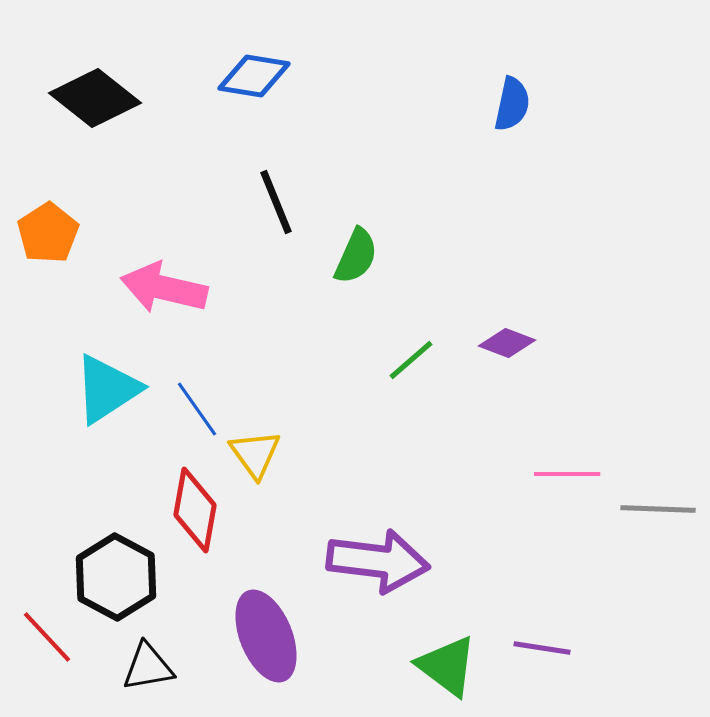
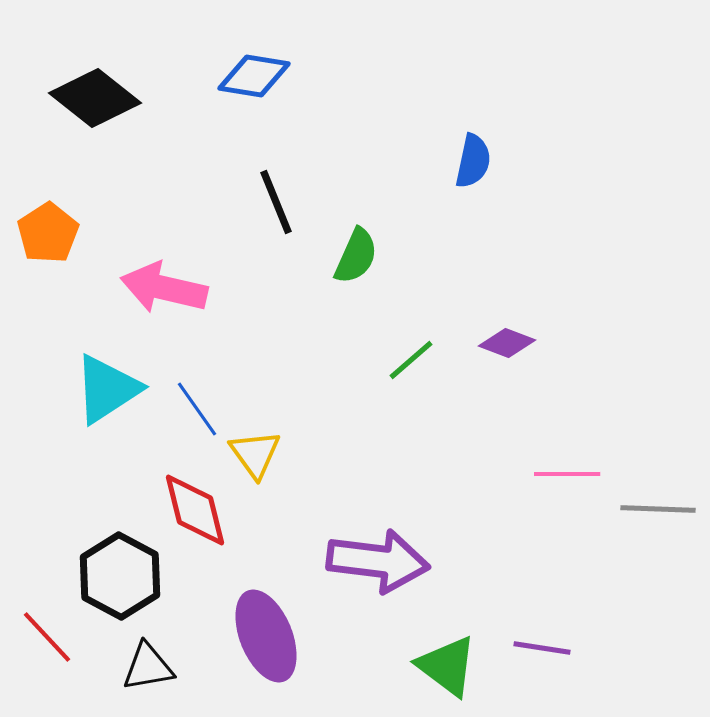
blue semicircle: moved 39 px left, 57 px down
red diamond: rotated 24 degrees counterclockwise
black hexagon: moved 4 px right, 1 px up
